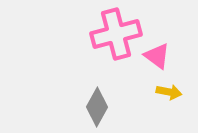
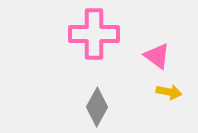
pink cross: moved 22 px left; rotated 15 degrees clockwise
